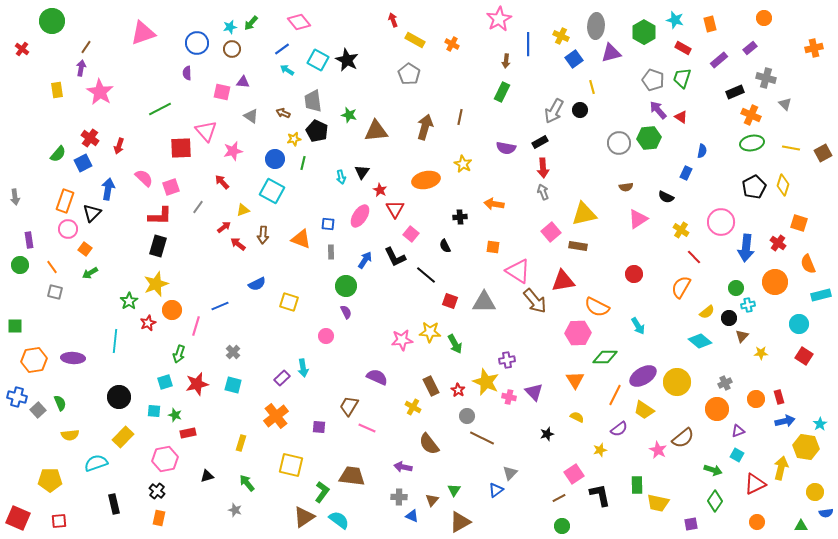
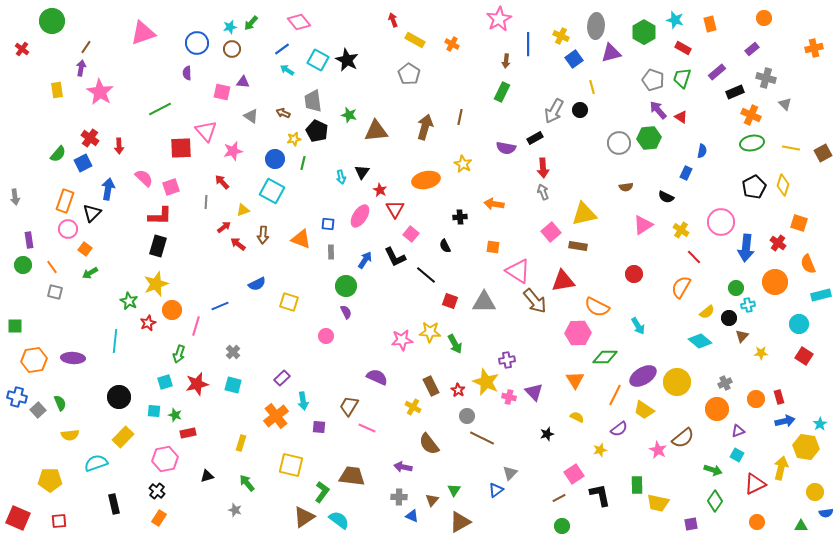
purple rectangle at (750, 48): moved 2 px right, 1 px down
purple rectangle at (719, 60): moved 2 px left, 12 px down
black rectangle at (540, 142): moved 5 px left, 4 px up
red arrow at (119, 146): rotated 21 degrees counterclockwise
gray line at (198, 207): moved 8 px right, 5 px up; rotated 32 degrees counterclockwise
pink triangle at (638, 219): moved 5 px right, 6 px down
green circle at (20, 265): moved 3 px right
green star at (129, 301): rotated 12 degrees counterclockwise
cyan arrow at (303, 368): moved 33 px down
orange rectangle at (159, 518): rotated 21 degrees clockwise
